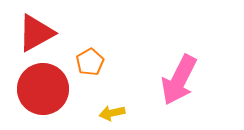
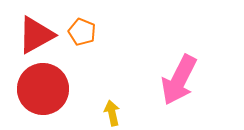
red triangle: moved 2 px down
orange pentagon: moved 8 px left, 30 px up; rotated 20 degrees counterclockwise
yellow arrow: rotated 90 degrees clockwise
